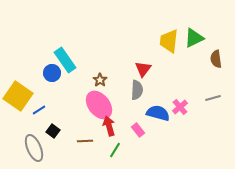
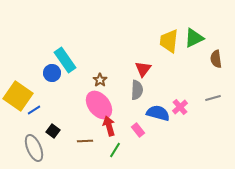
blue line: moved 5 px left
